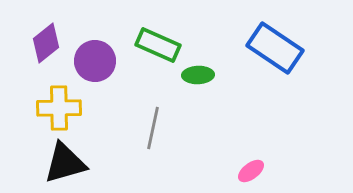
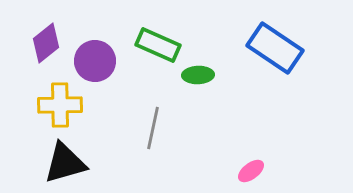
yellow cross: moved 1 px right, 3 px up
